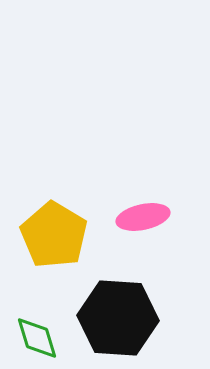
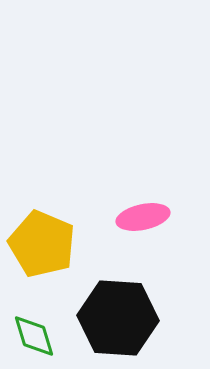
yellow pentagon: moved 12 px left, 9 px down; rotated 8 degrees counterclockwise
green diamond: moved 3 px left, 2 px up
